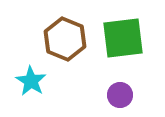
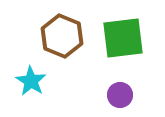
brown hexagon: moved 3 px left, 3 px up
